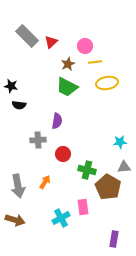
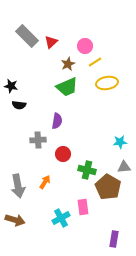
yellow line: rotated 24 degrees counterclockwise
green trapezoid: rotated 50 degrees counterclockwise
